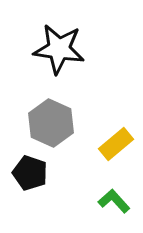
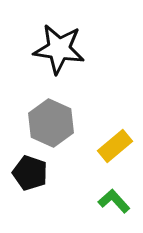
yellow rectangle: moved 1 px left, 2 px down
